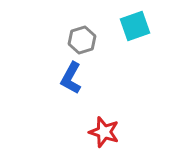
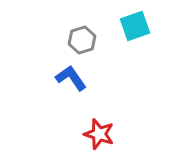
blue L-shape: rotated 116 degrees clockwise
red star: moved 5 px left, 2 px down
